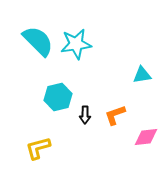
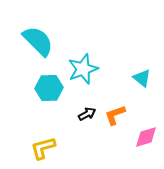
cyan star: moved 7 px right, 25 px down; rotated 12 degrees counterclockwise
cyan triangle: moved 3 px down; rotated 48 degrees clockwise
cyan hexagon: moved 9 px left, 9 px up; rotated 12 degrees clockwise
black arrow: moved 2 px right, 1 px up; rotated 120 degrees counterclockwise
pink diamond: rotated 10 degrees counterclockwise
yellow L-shape: moved 5 px right
